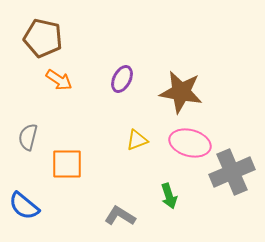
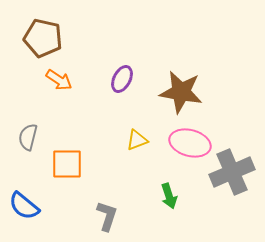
gray L-shape: moved 13 px left; rotated 76 degrees clockwise
